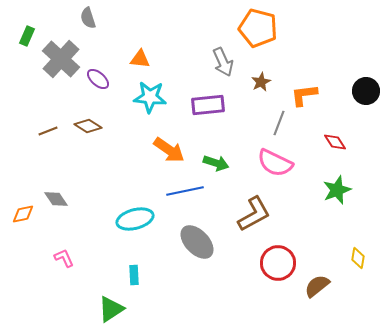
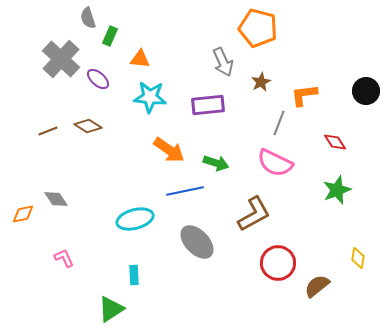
green rectangle: moved 83 px right
